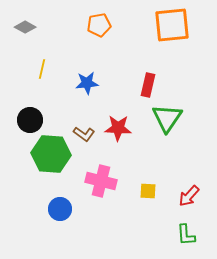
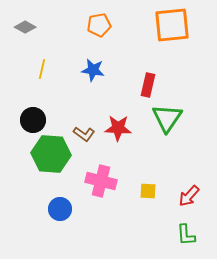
blue star: moved 6 px right, 13 px up; rotated 15 degrees clockwise
black circle: moved 3 px right
